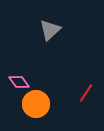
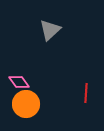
red line: rotated 30 degrees counterclockwise
orange circle: moved 10 px left
